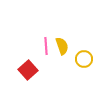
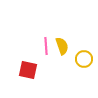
red square: rotated 36 degrees counterclockwise
